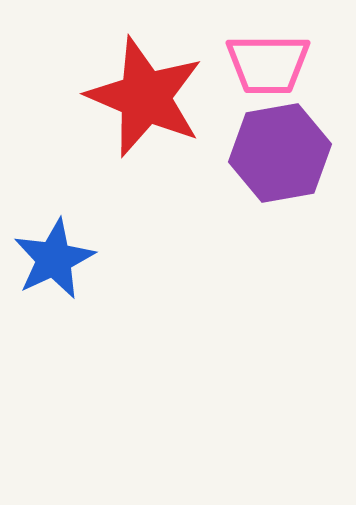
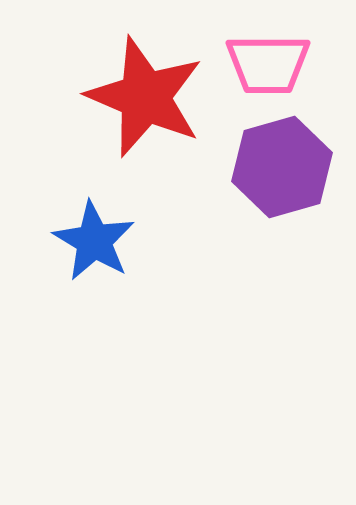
purple hexagon: moved 2 px right, 14 px down; rotated 6 degrees counterclockwise
blue star: moved 40 px right, 18 px up; rotated 16 degrees counterclockwise
